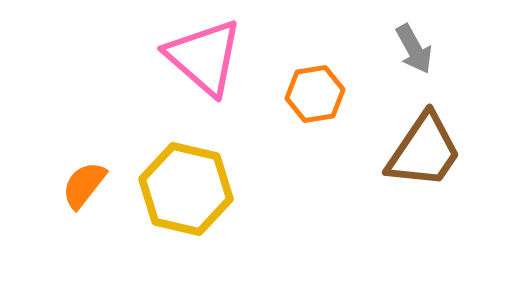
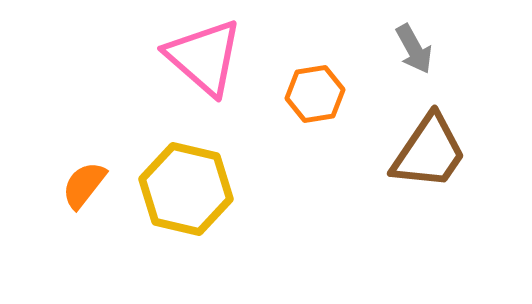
brown trapezoid: moved 5 px right, 1 px down
